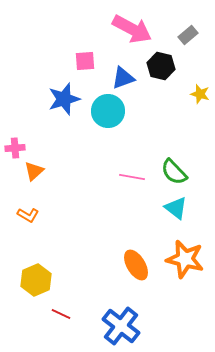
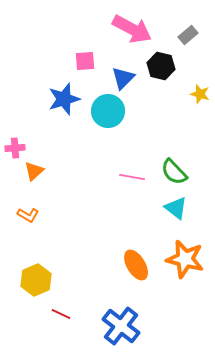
blue triangle: rotated 25 degrees counterclockwise
